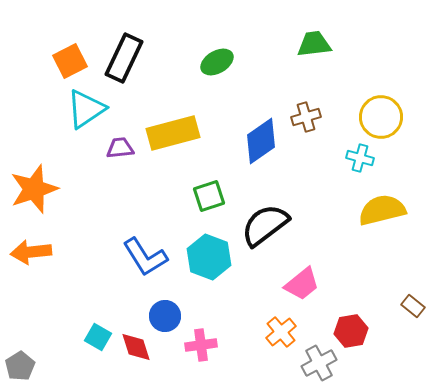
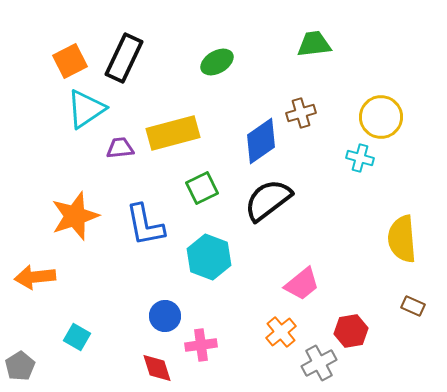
brown cross: moved 5 px left, 4 px up
orange star: moved 41 px right, 27 px down
green square: moved 7 px left, 8 px up; rotated 8 degrees counterclockwise
yellow semicircle: moved 20 px right, 29 px down; rotated 81 degrees counterclockwise
black semicircle: moved 3 px right, 25 px up
orange arrow: moved 4 px right, 25 px down
blue L-shape: moved 32 px up; rotated 21 degrees clockwise
brown rectangle: rotated 15 degrees counterclockwise
cyan square: moved 21 px left
red diamond: moved 21 px right, 21 px down
